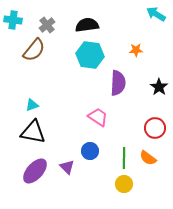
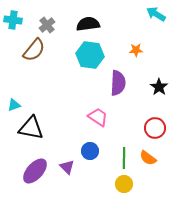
black semicircle: moved 1 px right, 1 px up
cyan triangle: moved 18 px left
black triangle: moved 2 px left, 4 px up
